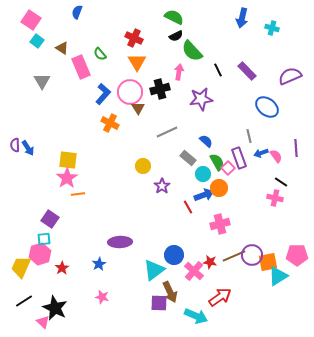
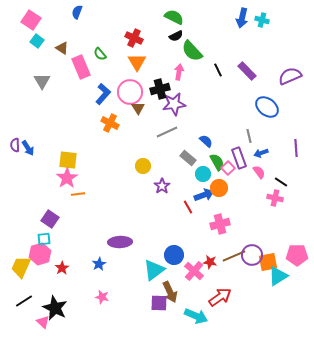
cyan cross at (272, 28): moved 10 px left, 8 px up
purple star at (201, 99): moved 27 px left, 5 px down
pink semicircle at (276, 156): moved 17 px left, 16 px down
